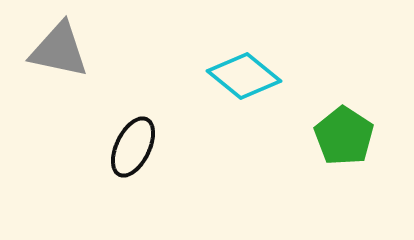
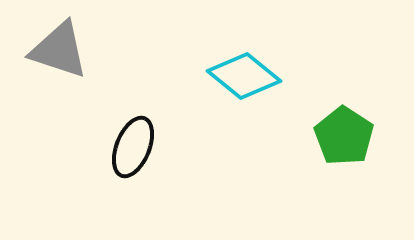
gray triangle: rotated 6 degrees clockwise
black ellipse: rotated 4 degrees counterclockwise
